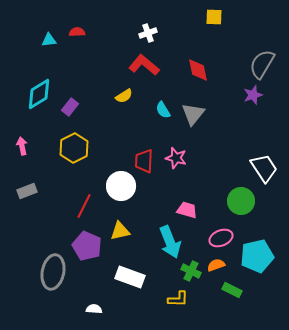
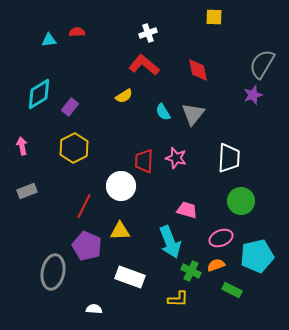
cyan semicircle: moved 2 px down
white trapezoid: moved 35 px left, 10 px up; rotated 36 degrees clockwise
yellow triangle: rotated 10 degrees clockwise
